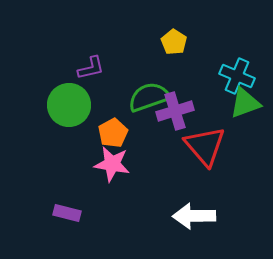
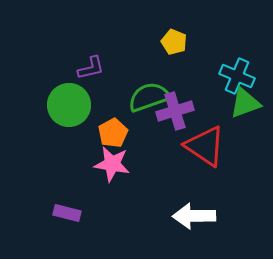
yellow pentagon: rotated 10 degrees counterclockwise
red triangle: rotated 15 degrees counterclockwise
